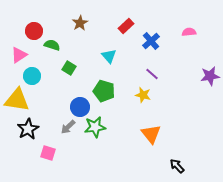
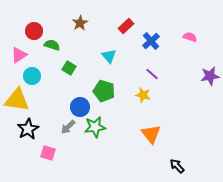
pink semicircle: moved 1 px right, 5 px down; rotated 24 degrees clockwise
